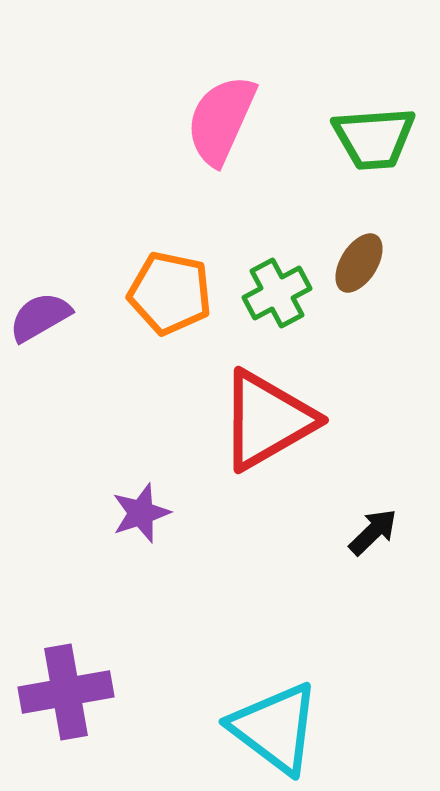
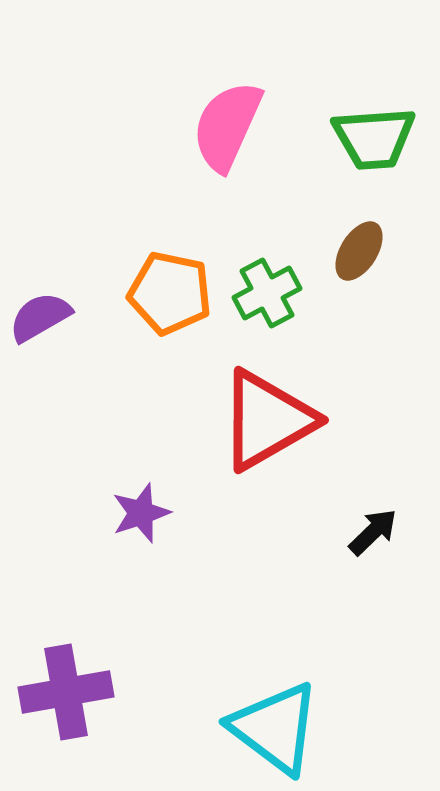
pink semicircle: moved 6 px right, 6 px down
brown ellipse: moved 12 px up
green cross: moved 10 px left
